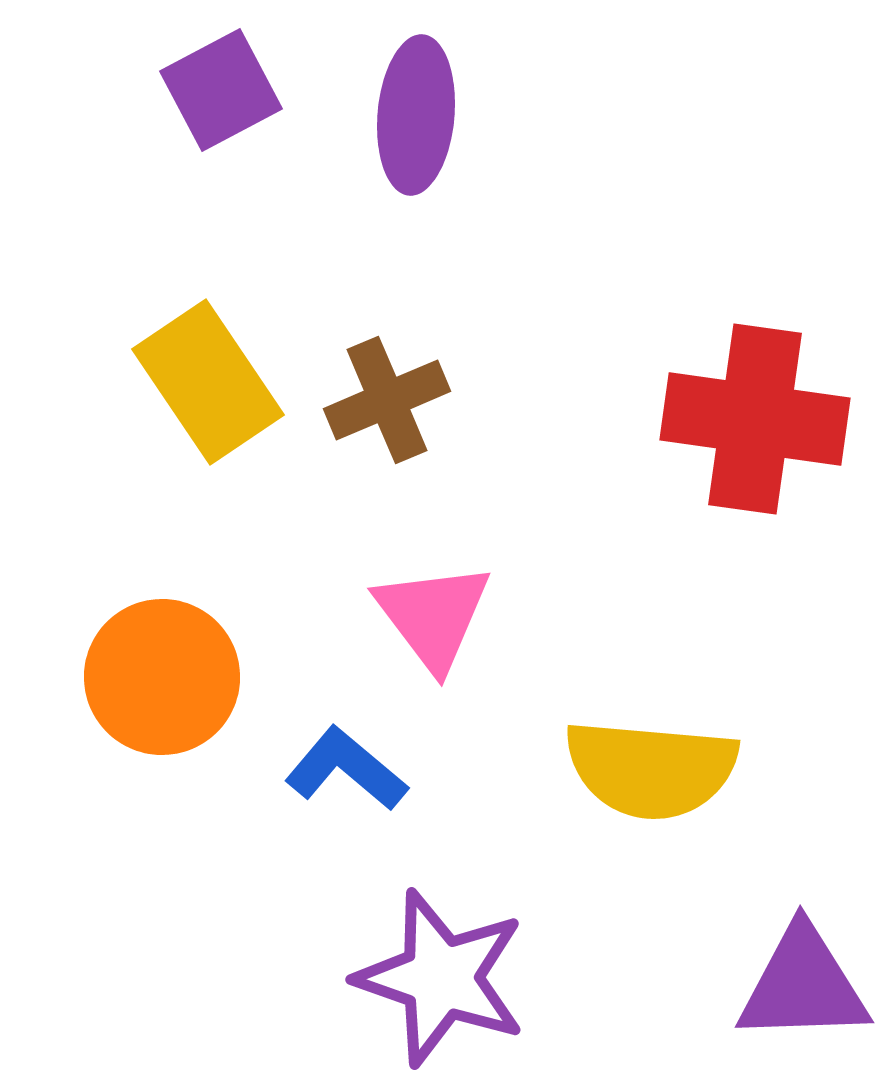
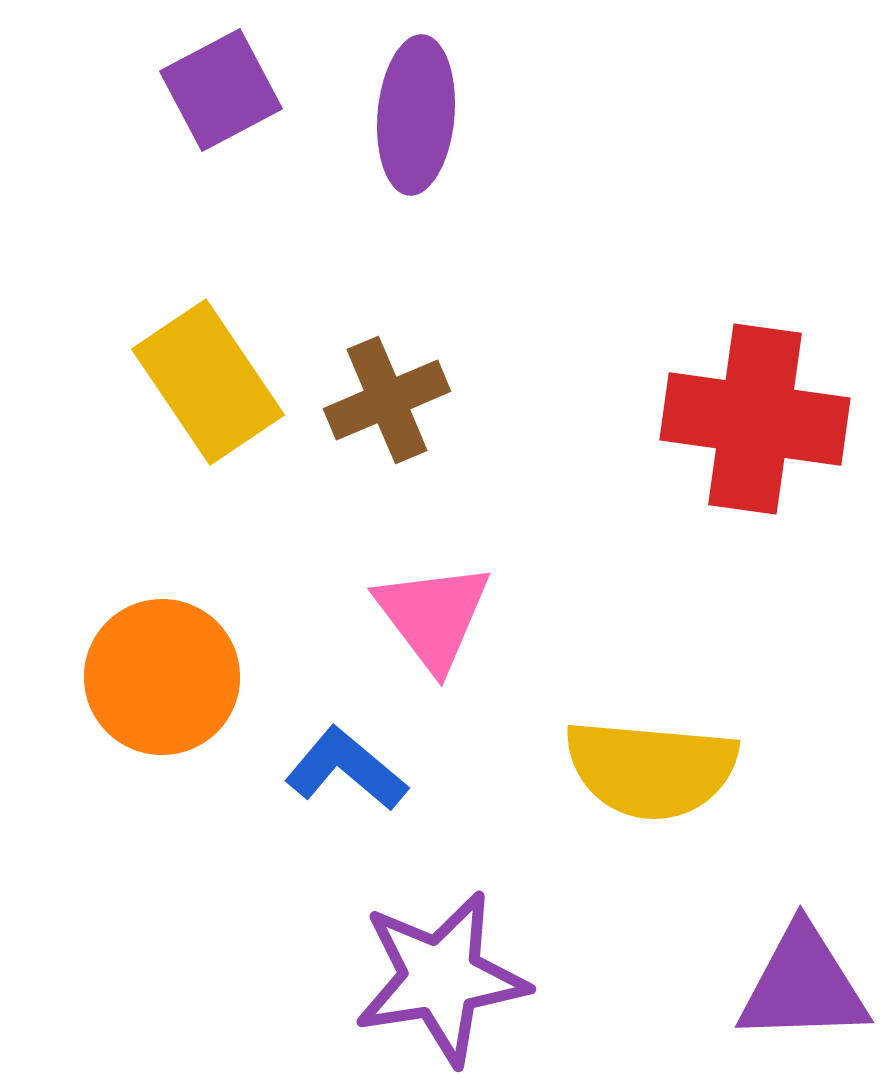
purple star: rotated 28 degrees counterclockwise
